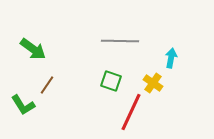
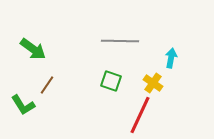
red line: moved 9 px right, 3 px down
